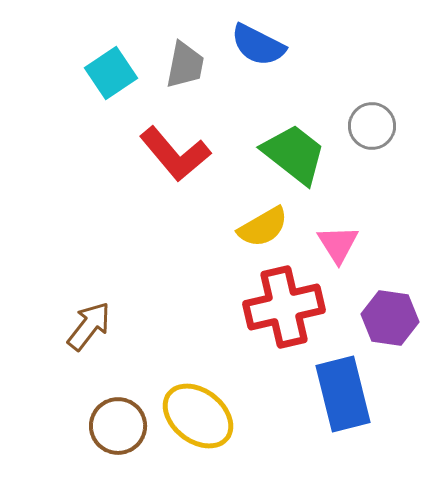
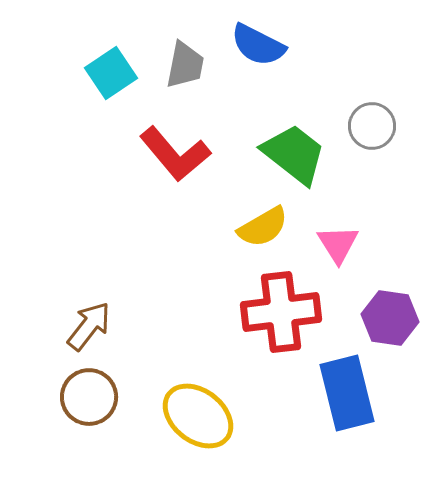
red cross: moved 3 px left, 5 px down; rotated 6 degrees clockwise
blue rectangle: moved 4 px right, 1 px up
brown circle: moved 29 px left, 29 px up
